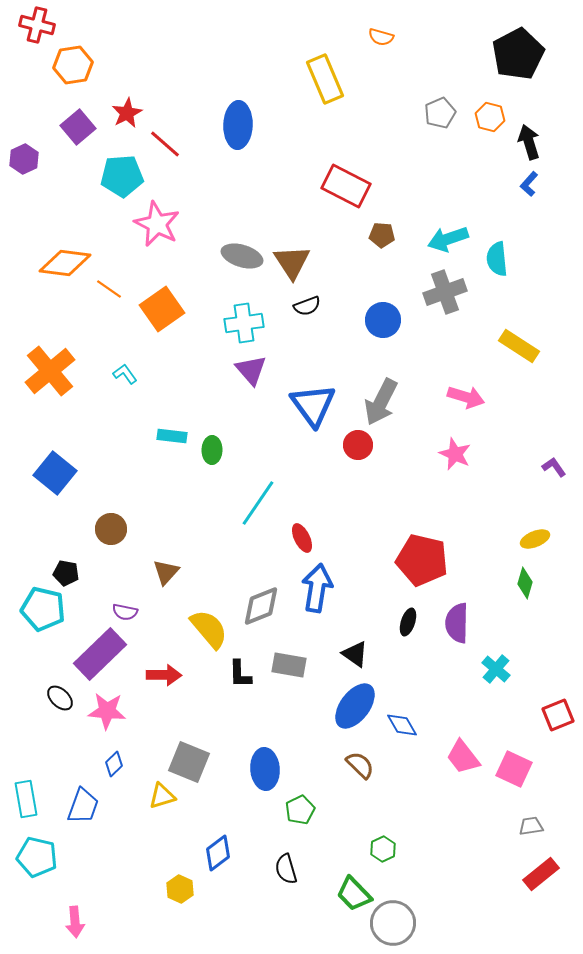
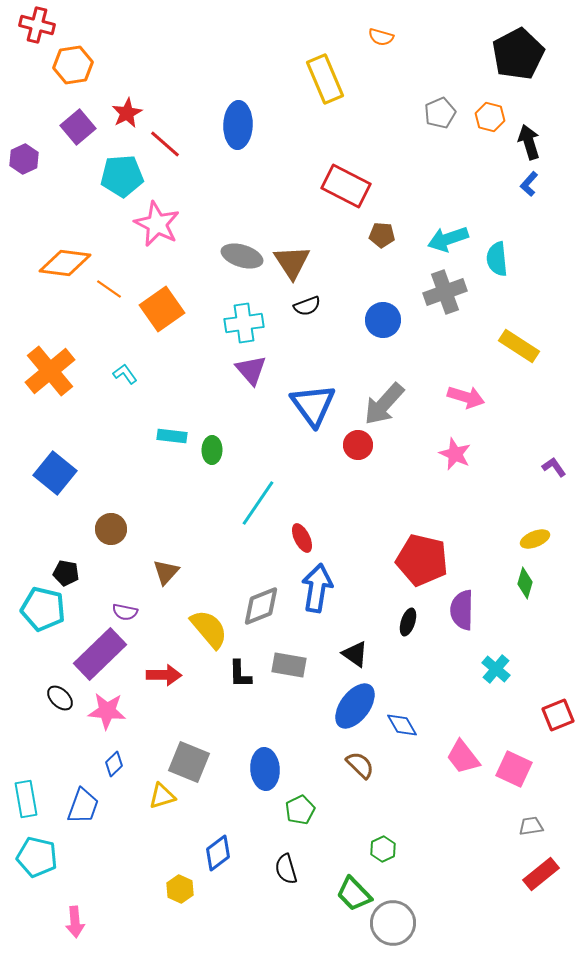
gray arrow at (381, 402): moved 3 px right, 2 px down; rotated 15 degrees clockwise
purple semicircle at (457, 623): moved 5 px right, 13 px up
